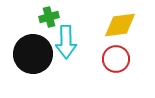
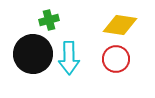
green cross: moved 3 px down
yellow diamond: rotated 16 degrees clockwise
cyan arrow: moved 3 px right, 16 px down
